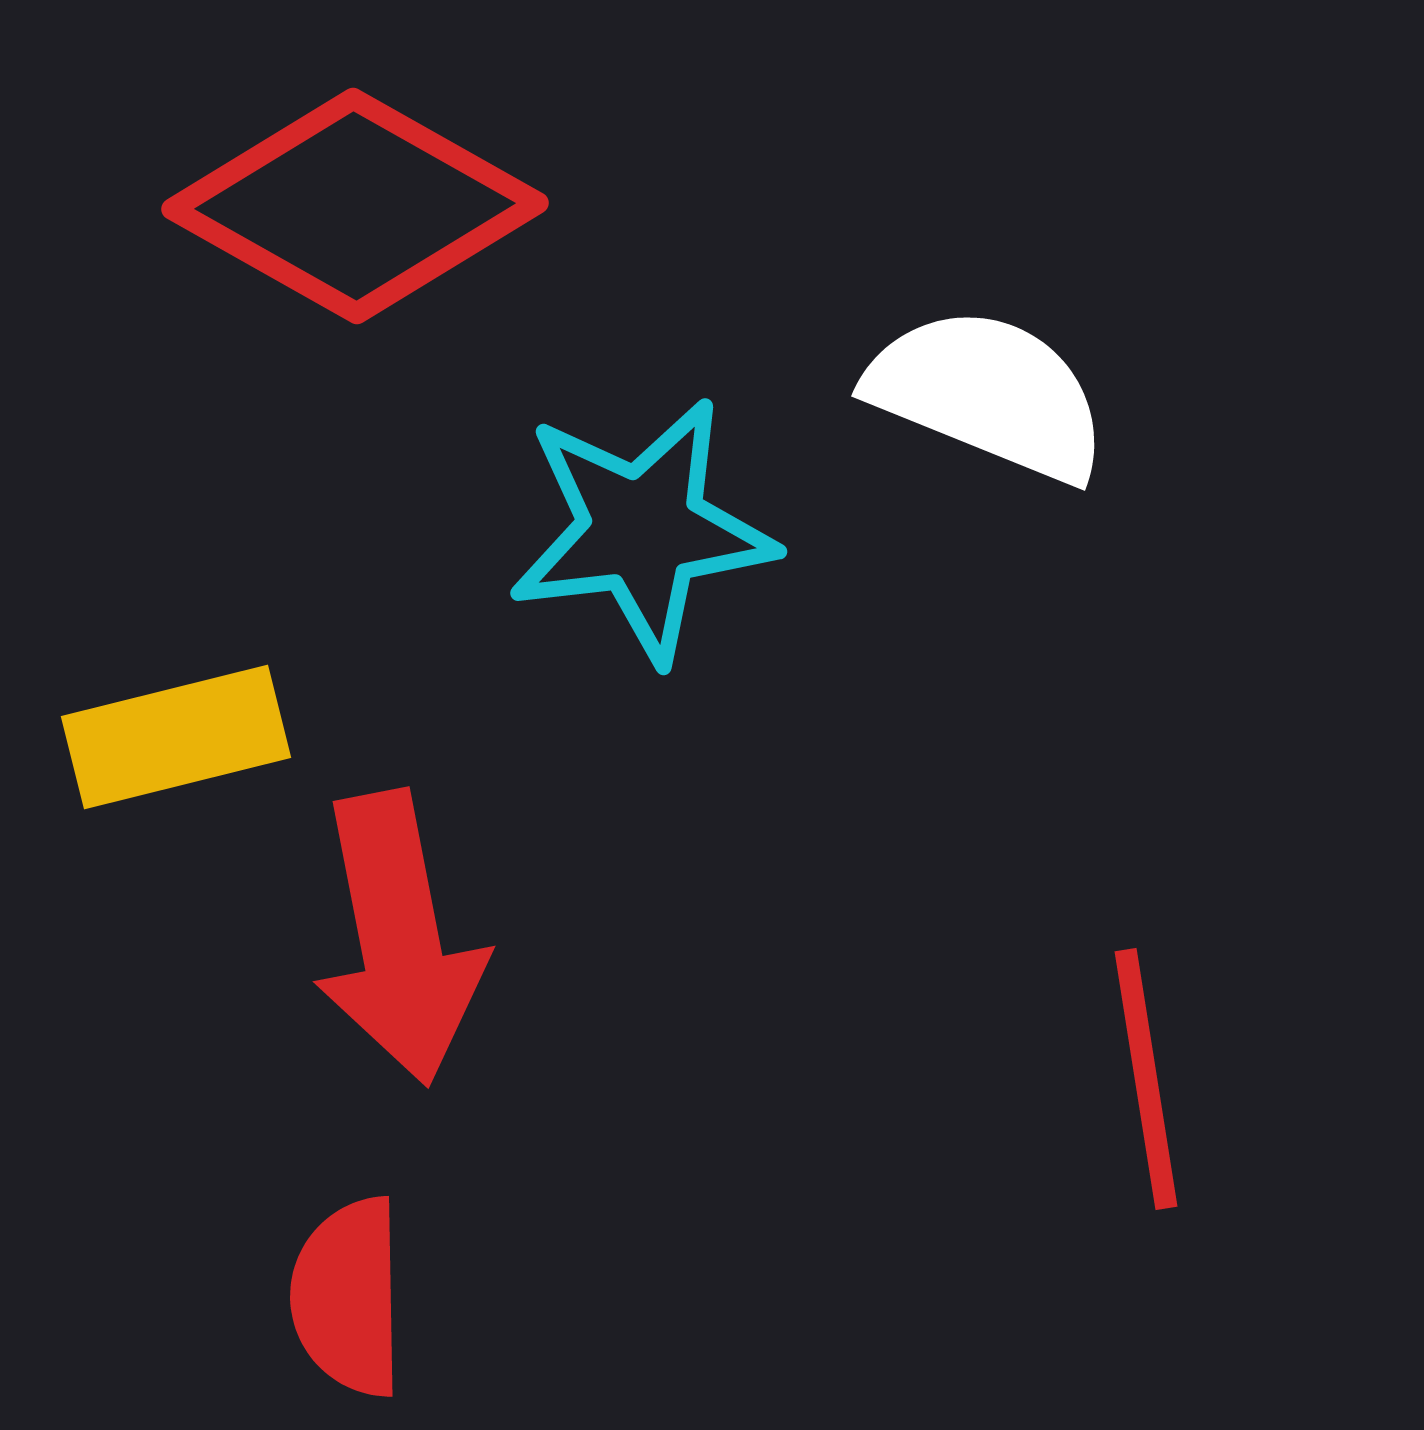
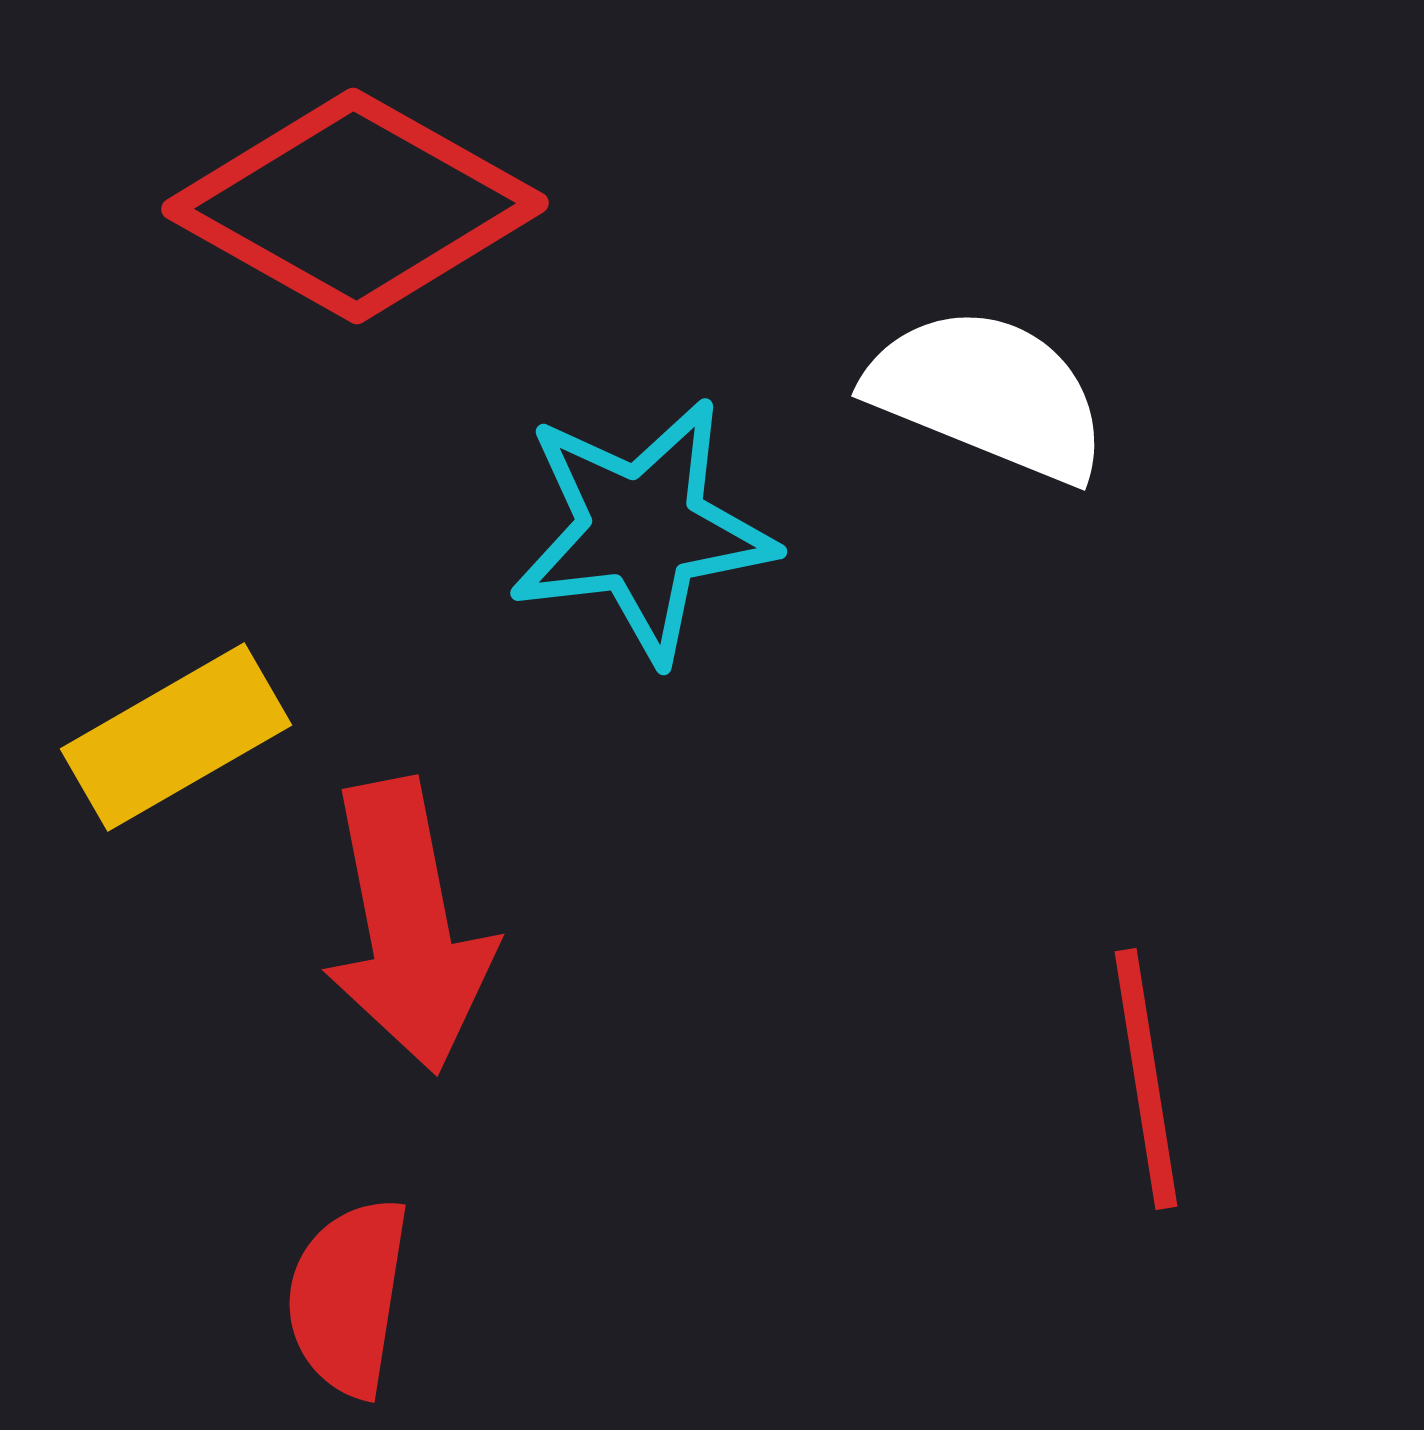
yellow rectangle: rotated 16 degrees counterclockwise
red arrow: moved 9 px right, 12 px up
red semicircle: rotated 10 degrees clockwise
